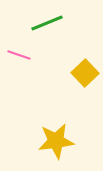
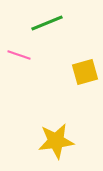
yellow square: moved 1 px up; rotated 28 degrees clockwise
